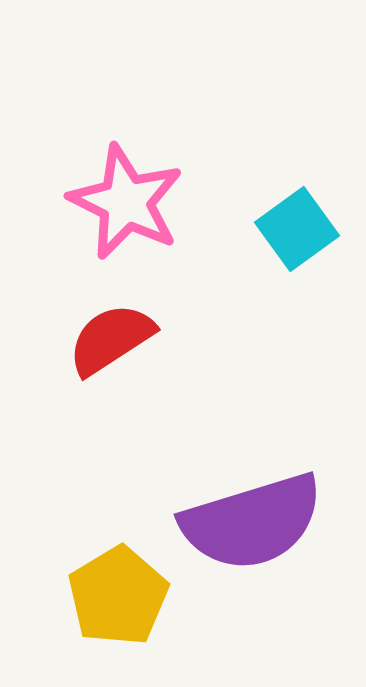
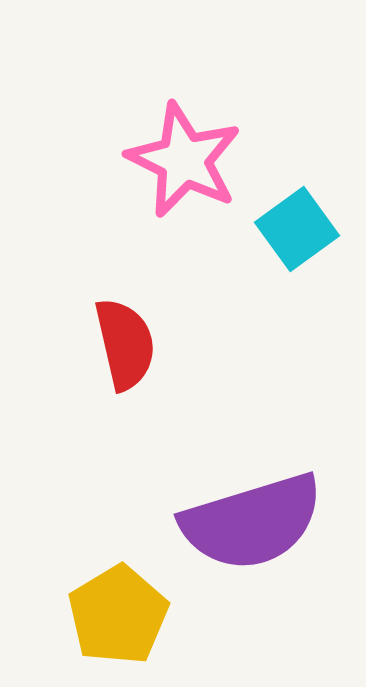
pink star: moved 58 px right, 42 px up
red semicircle: moved 14 px right, 5 px down; rotated 110 degrees clockwise
yellow pentagon: moved 19 px down
